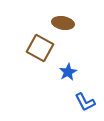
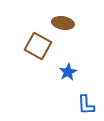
brown square: moved 2 px left, 2 px up
blue L-shape: moved 1 px right, 3 px down; rotated 25 degrees clockwise
